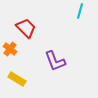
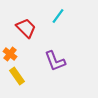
cyan line: moved 22 px left, 5 px down; rotated 21 degrees clockwise
orange cross: moved 5 px down
yellow rectangle: moved 3 px up; rotated 24 degrees clockwise
